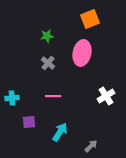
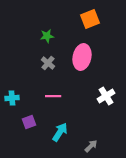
pink ellipse: moved 4 px down
purple square: rotated 16 degrees counterclockwise
